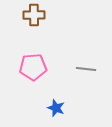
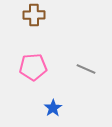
gray line: rotated 18 degrees clockwise
blue star: moved 3 px left; rotated 18 degrees clockwise
